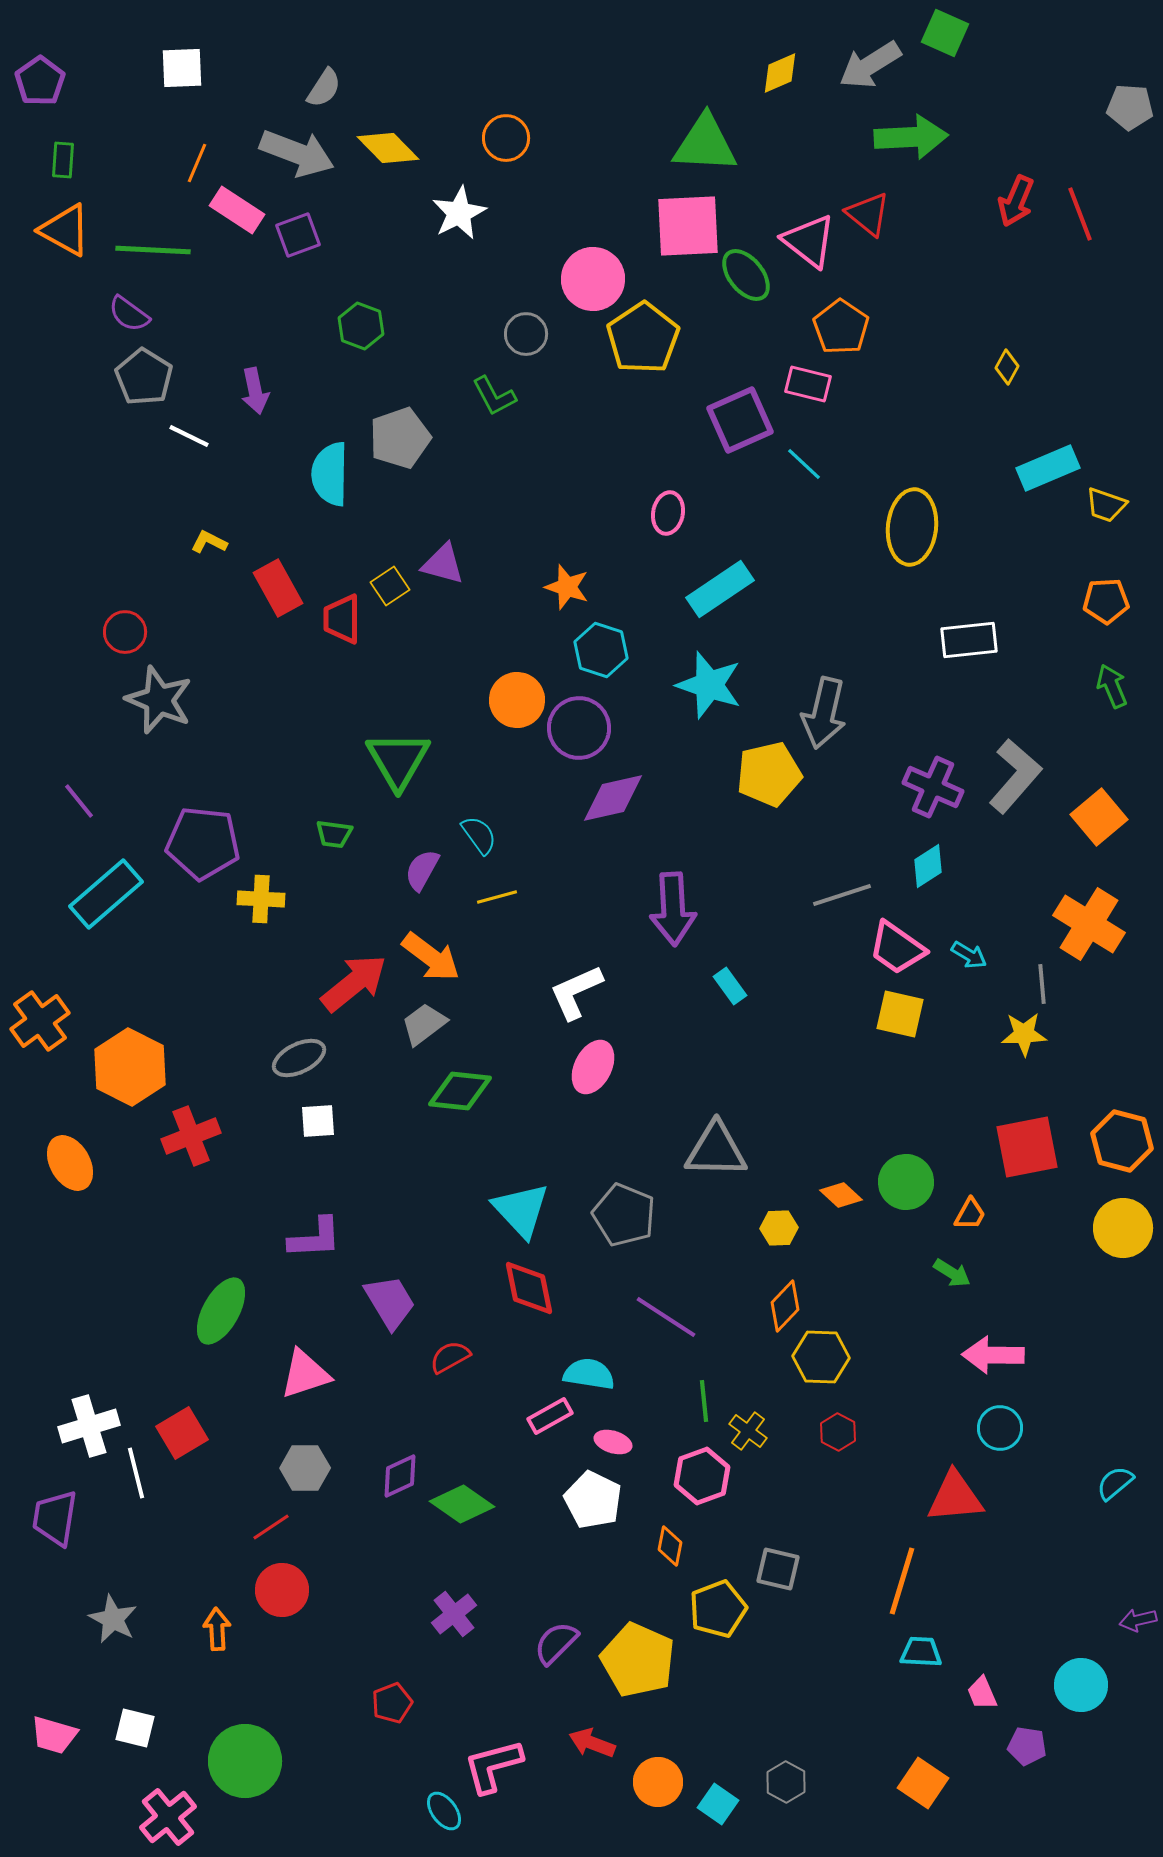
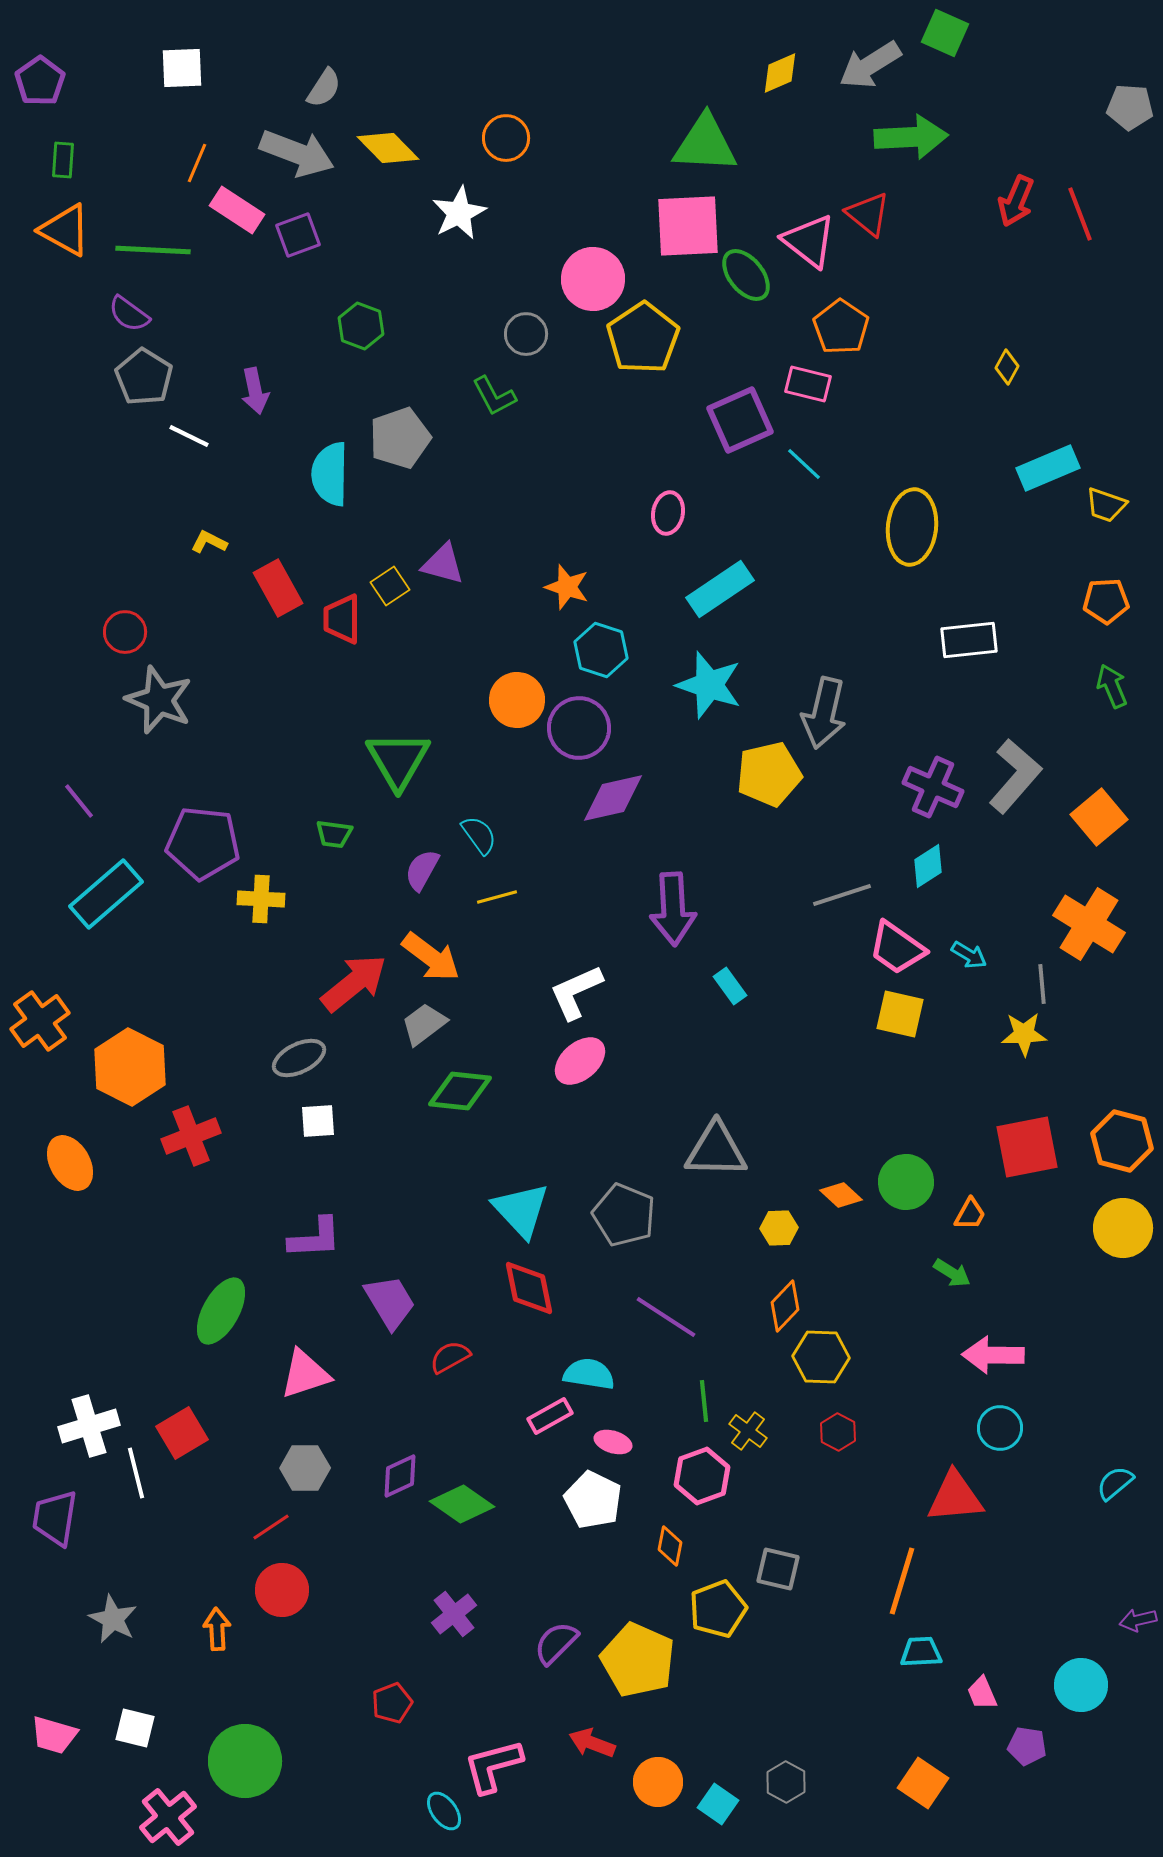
pink ellipse at (593, 1067): moved 13 px left, 6 px up; rotated 22 degrees clockwise
cyan trapezoid at (921, 1652): rotated 6 degrees counterclockwise
